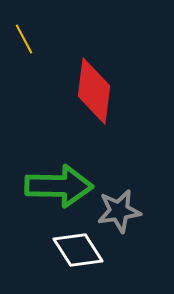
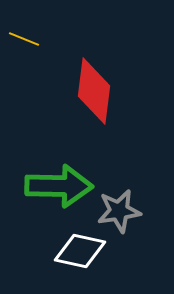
yellow line: rotated 40 degrees counterclockwise
white diamond: moved 2 px right, 1 px down; rotated 45 degrees counterclockwise
